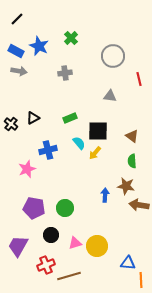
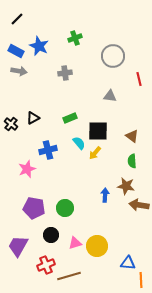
green cross: moved 4 px right; rotated 24 degrees clockwise
